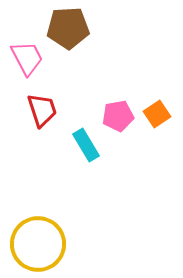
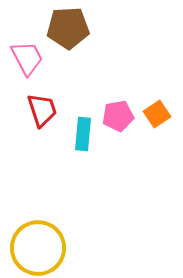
cyan rectangle: moved 3 px left, 11 px up; rotated 36 degrees clockwise
yellow circle: moved 4 px down
